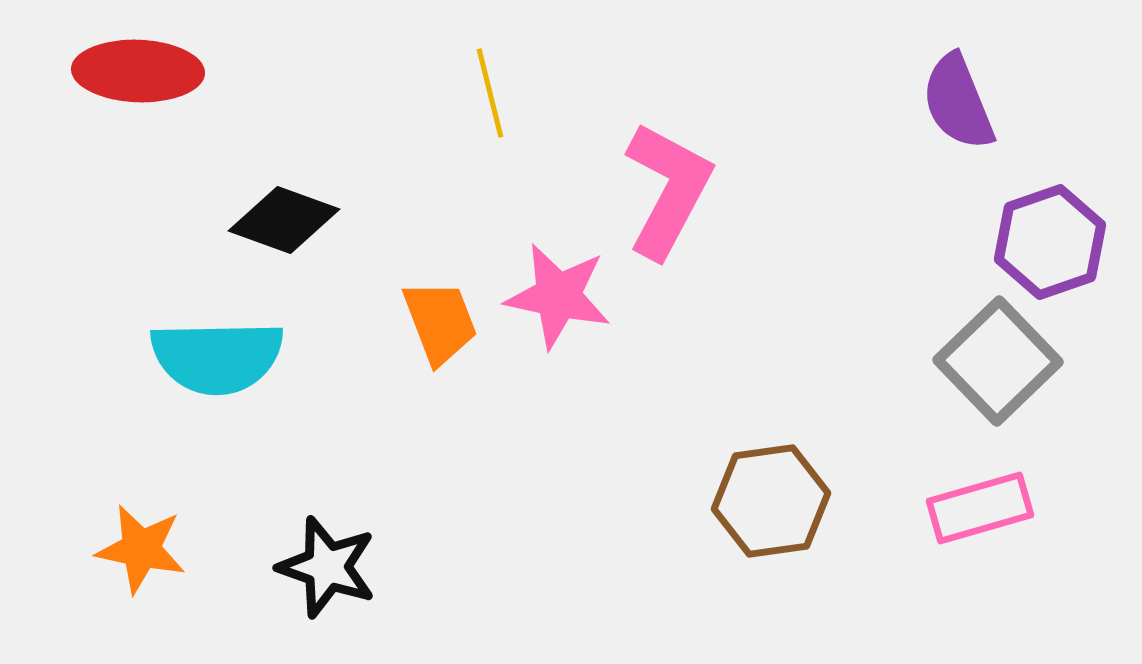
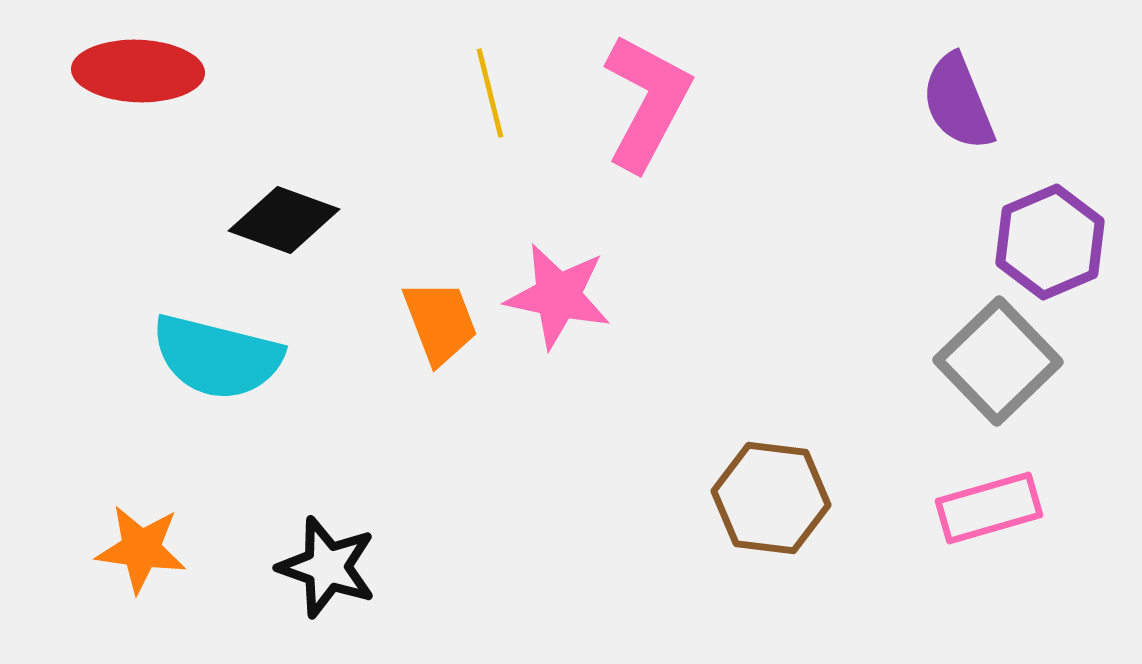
pink L-shape: moved 21 px left, 88 px up
purple hexagon: rotated 4 degrees counterclockwise
cyan semicircle: rotated 15 degrees clockwise
brown hexagon: moved 3 px up; rotated 15 degrees clockwise
pink rectangle: moved 9 px right
orange star: rotated 4 degrees counterclockwise
